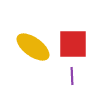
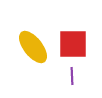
yellow ellipse: rotated 16 degrees clockwise
